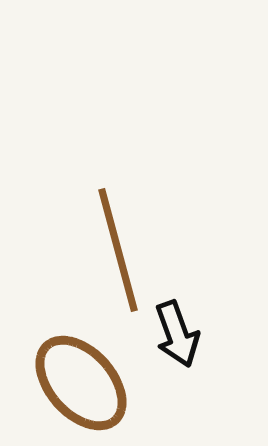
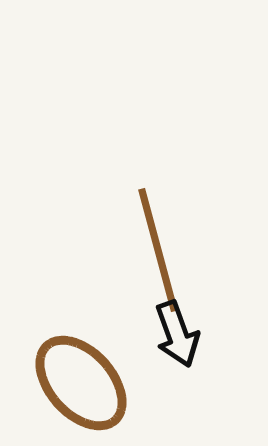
brown line: moved 40 px right
